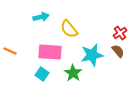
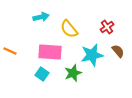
red cross: moved 13 px left, 6 px up
green star: rotated 18 degrees clockwise
